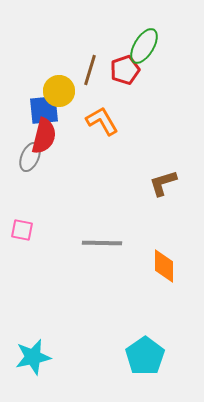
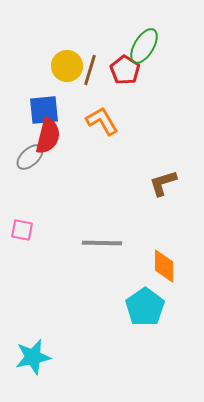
red pentagon: rotated 20 degrees counterclockwise
yellow circle: moved 8 px right, 25 px up
red semicircle: moved 4 px right
gray ellipse: rotated 24 degrees clockwise
cyan pentagon: moved 49 px up
